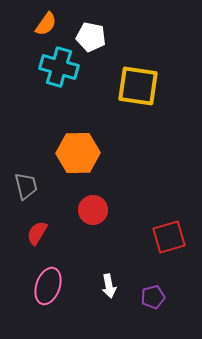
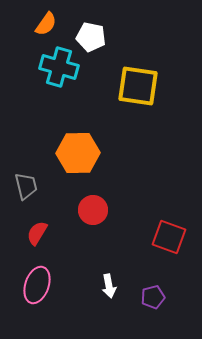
red square: rotated 36 degrees clockwise
pink ellipse: moved 11 px left, 1 px up
